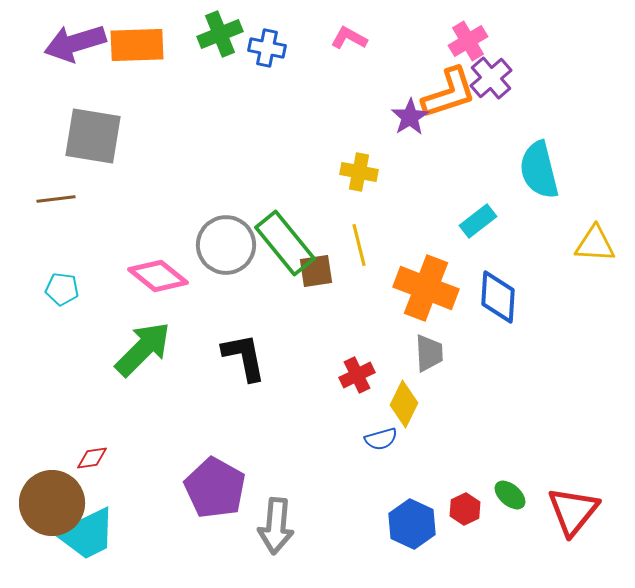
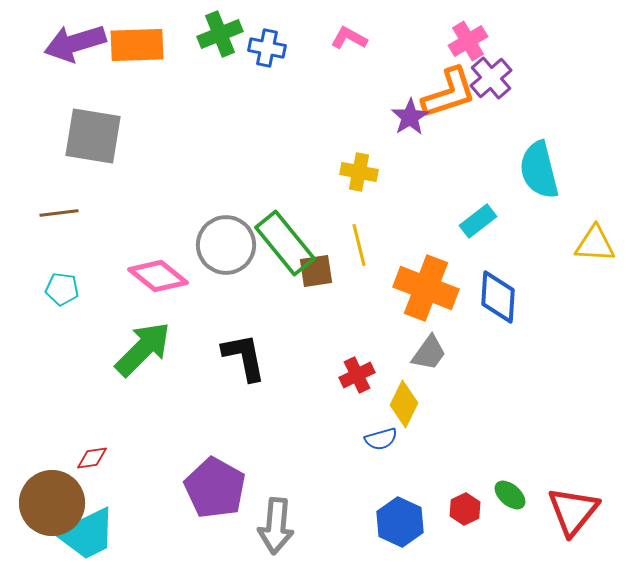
brown line: moved 3 px right, 14 px down
gray trapezoid: rotated 39 degrees clockwise
blue hexagon: moved 12 px left, 2 px up
